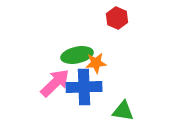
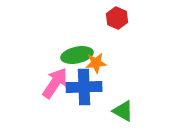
pink arrow: rotated 12 degrees counterclockwise
green triangle: rotated 20 degrees clockwise
